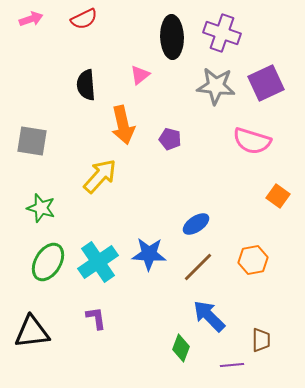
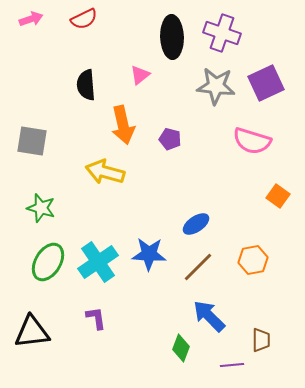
yellow arrow: moved 5 px right, 4 px up; rotated 117 degrees counterclockwise
